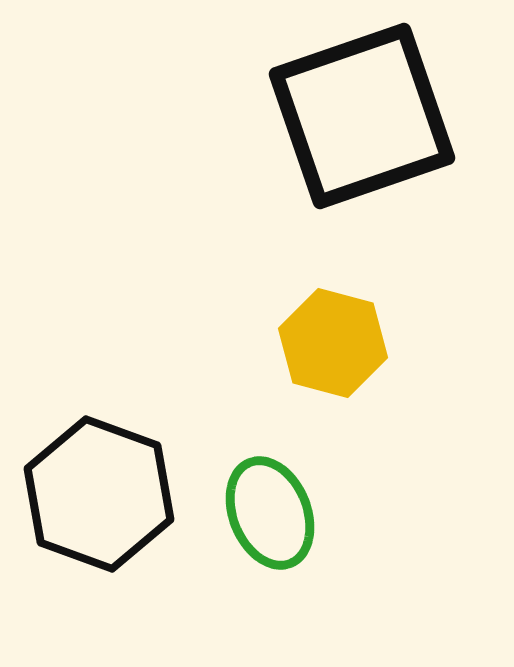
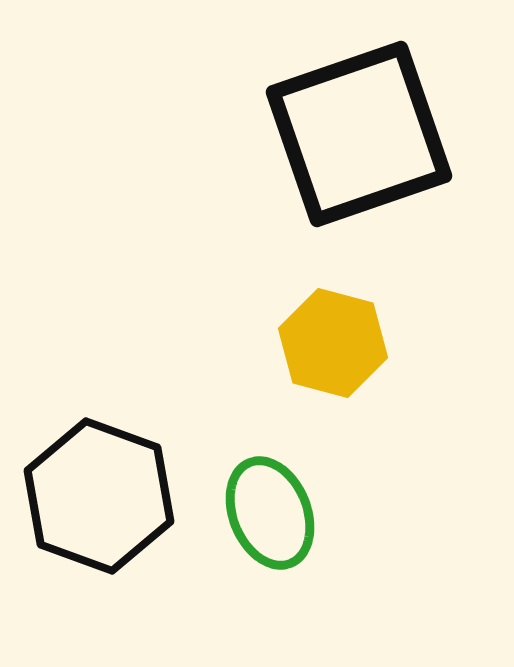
black square: moved 3 px left, 18 px down
black hexagon: moved 2 px down
